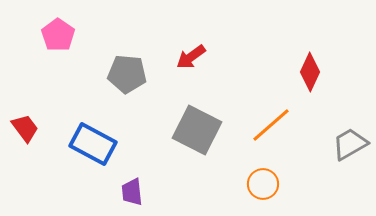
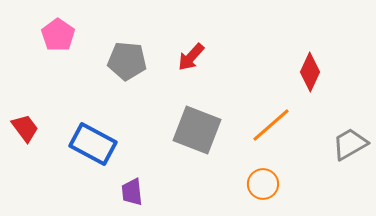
red arrow: rotated 12 degrees counterclockwise
gray pentagon: moved 13 px up
gray square: rotated 6 degrees counterclockwise
